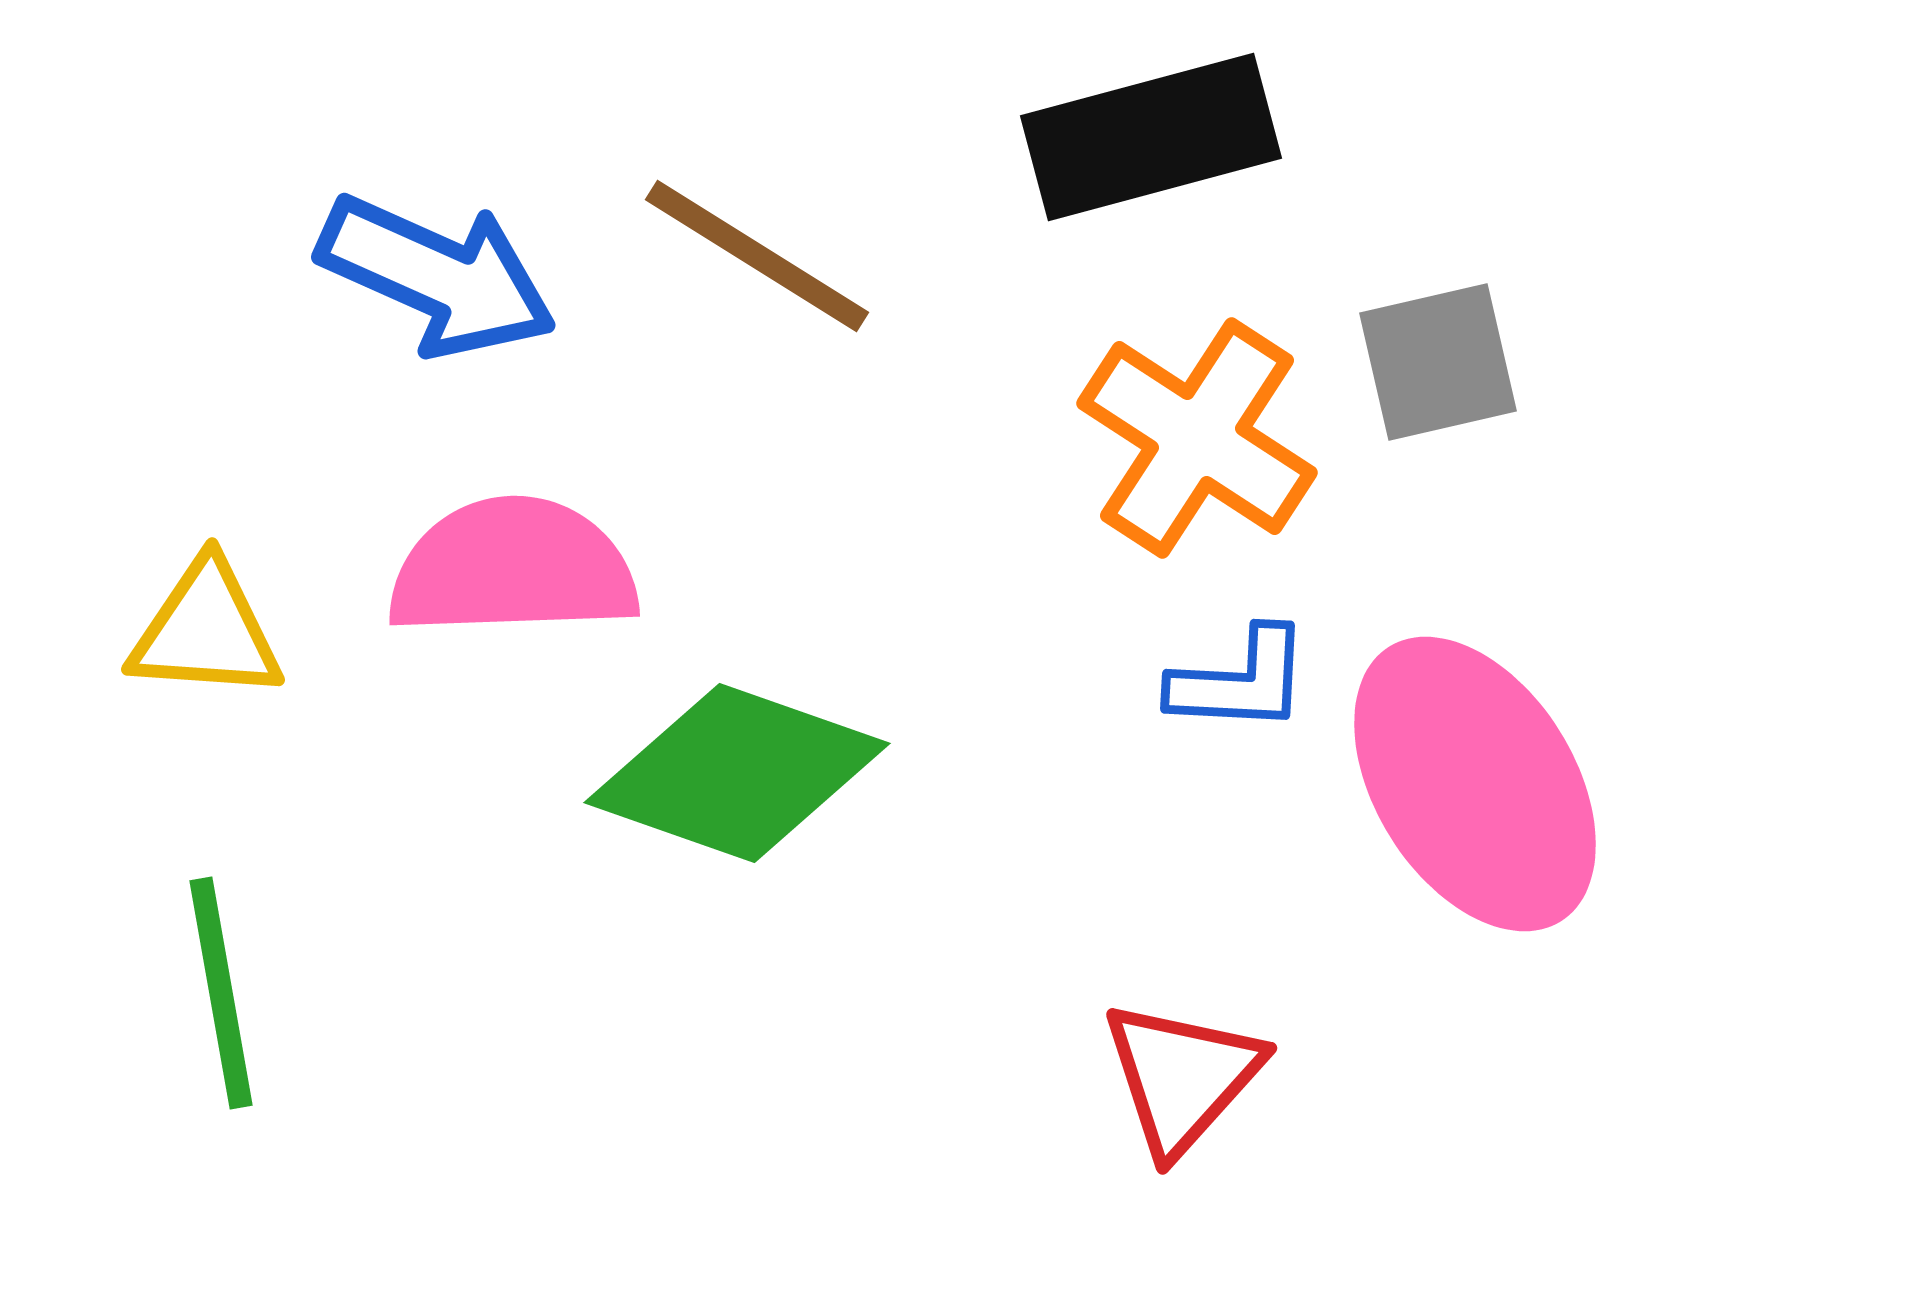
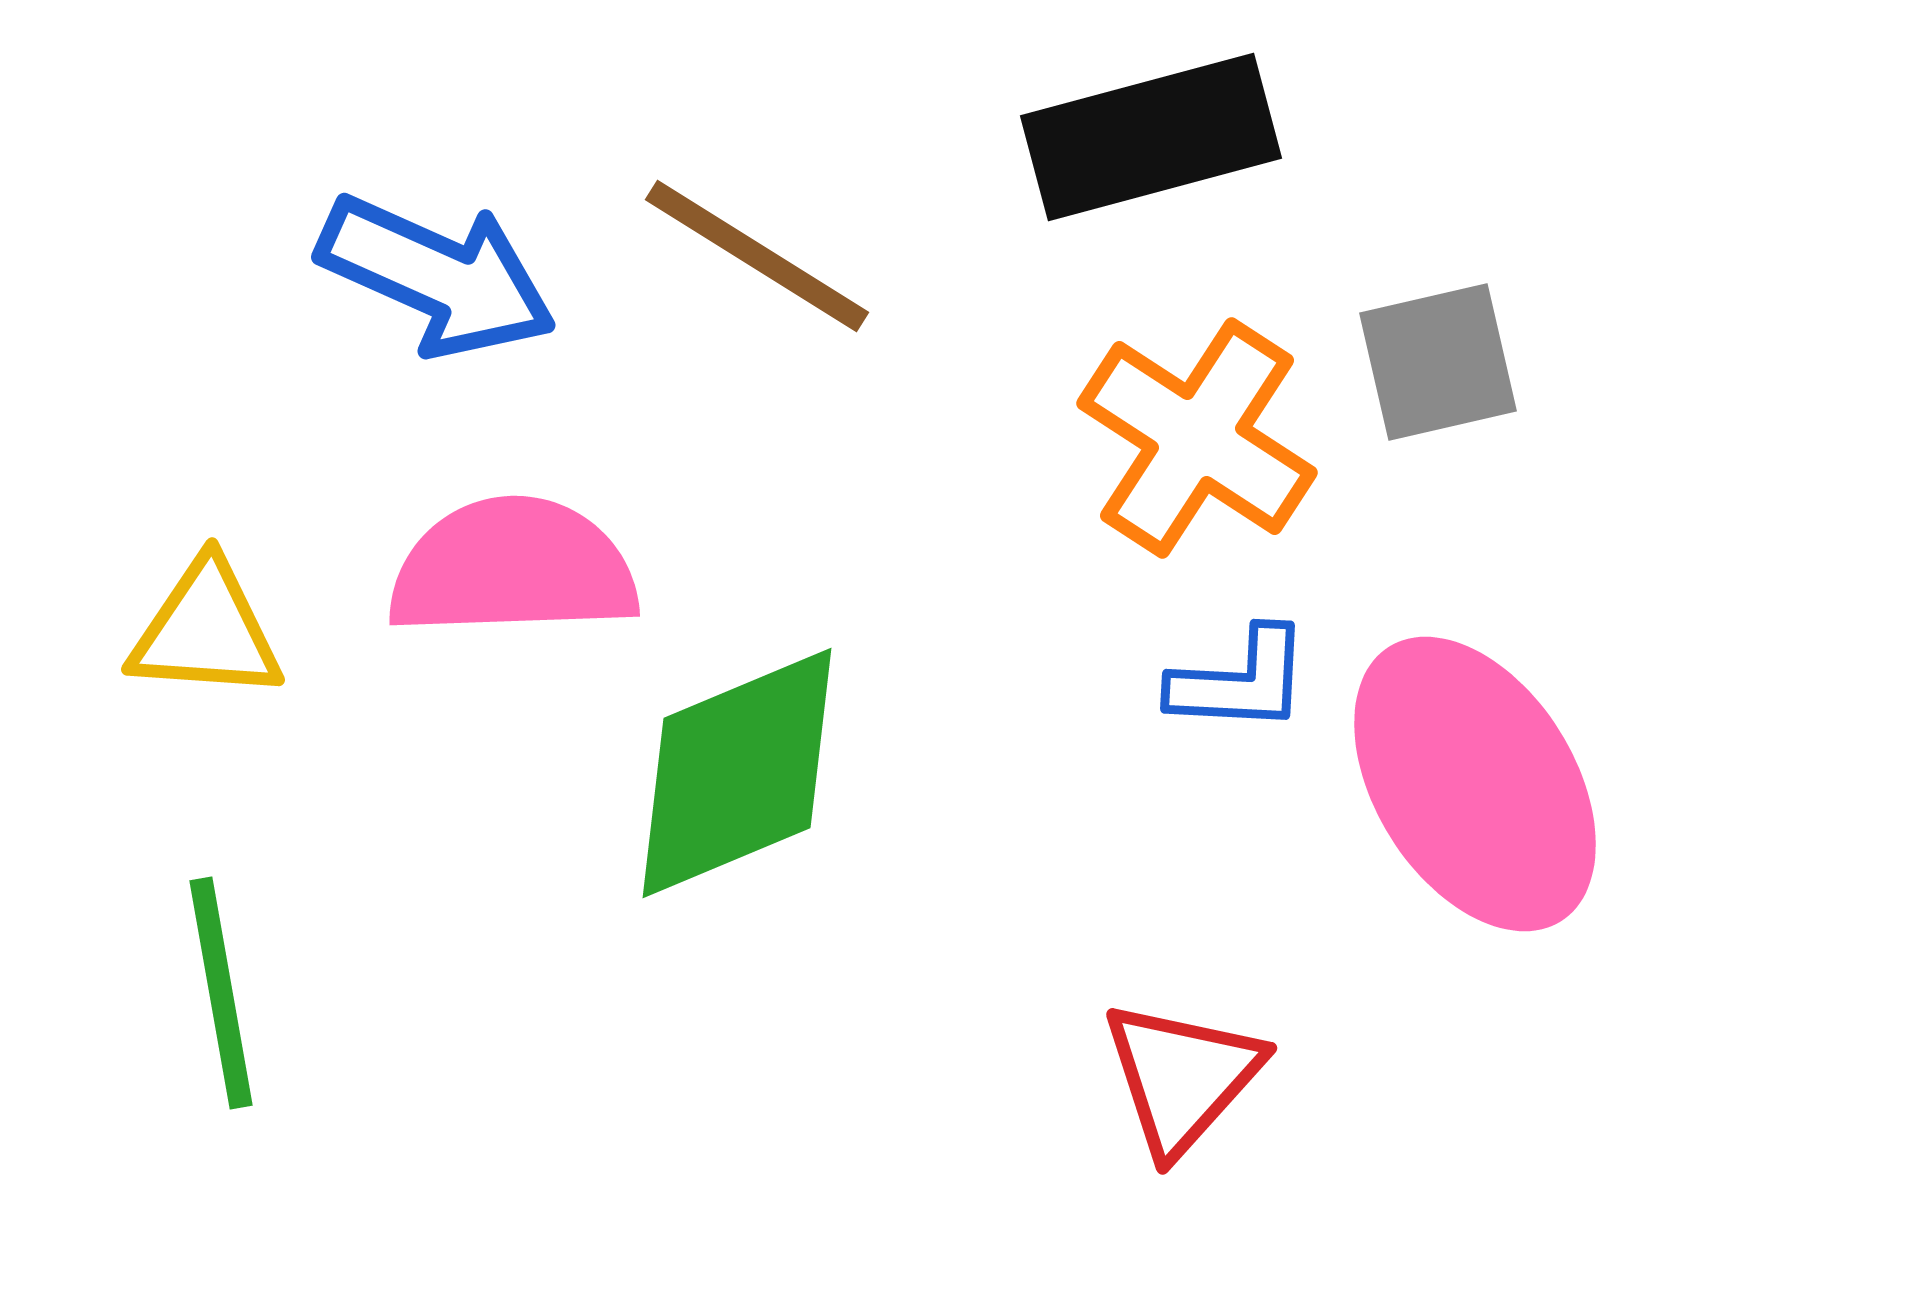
green diamond: rotated 42 degrees counterclockwise
